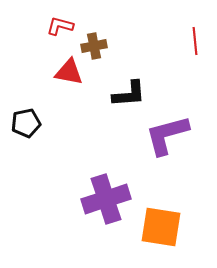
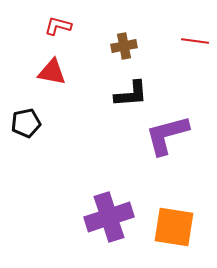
red L-shape: moved 2 px left
red line: rotated 76 degrees counterclockwise
brown cross: moved 30 px right
red triangle: moved 17 px left
black L-shape: moved 2 px right
purple cross: moved 3 px right, 18 px down
orange square: moved 13 px right
